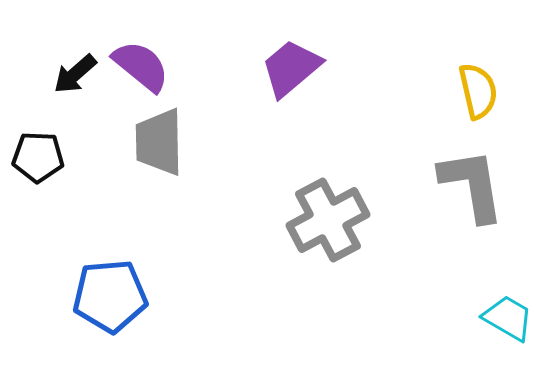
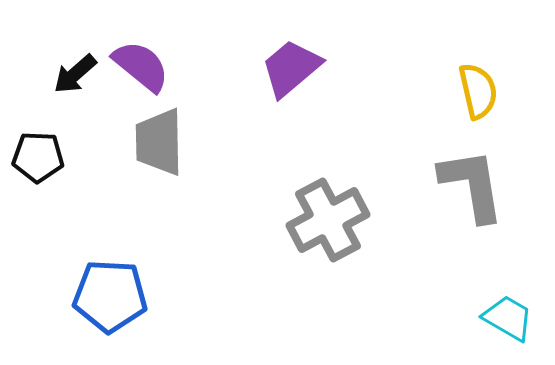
blue pentagon: rotated 8 degrees clockwise
